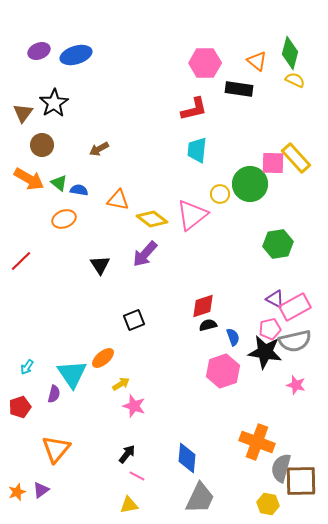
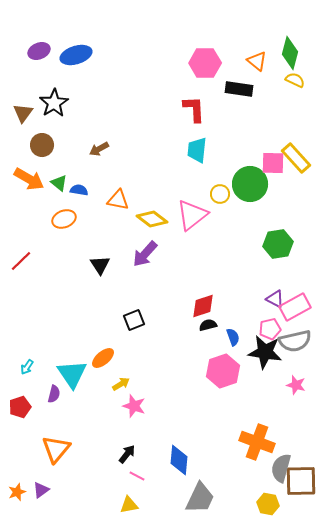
red L-shape at (194, 109): rotated 80 degrees counterclockwise
blue diamond at (187, 458): moved 8 px left, 2 px down
